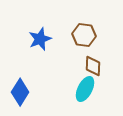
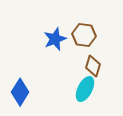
blue star: moved 15 px right
brown diamond: rotated 15 degrees clockwise
